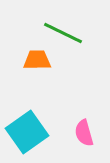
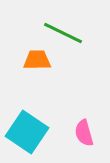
cyan square: rotated 21 degrees counterclockwise
